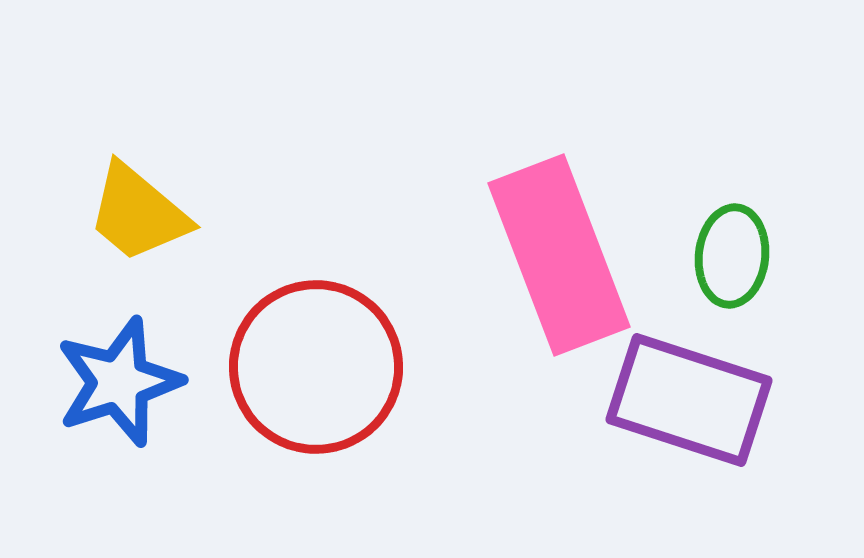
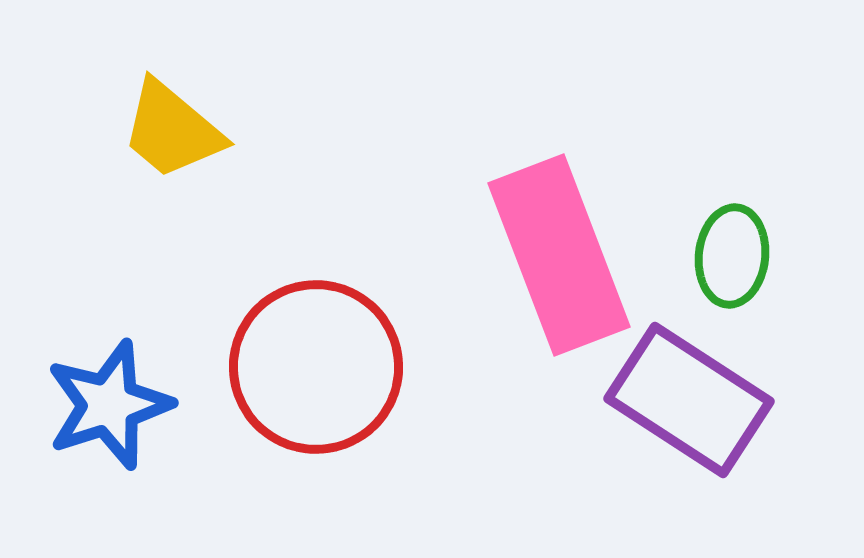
yellow trapezoid: moved 34 px right, 83 px up
blue star: moved 10 px left, 23 px down
purple rectangle: rotated 15 degrees clockwise
